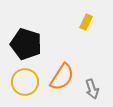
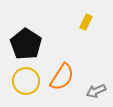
black pentagon: rotated 16 degrees clockwise
yellow circle: moved 1 px right, 1 px up
gray arrow: moved 4 px right, 2 px down; rotated 84 degrees clockwise
